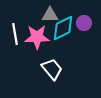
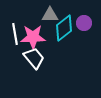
cyan diamond: moved 1 px right; rotated 12 degrees counterclockwise
pink star: moved 4 px left
white trapezoid: moved 18 px left, 11 px up
